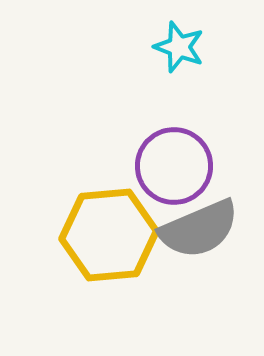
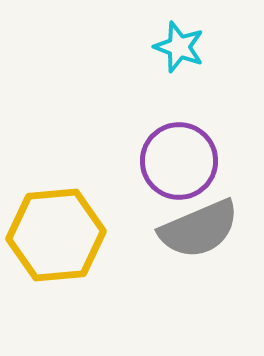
purple circle: moved 5 px right, 5 px up
yellow hexagon: moved 53 px left
